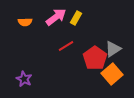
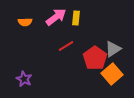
yellow rectangle: rotated 24 degrees counterclockwise
